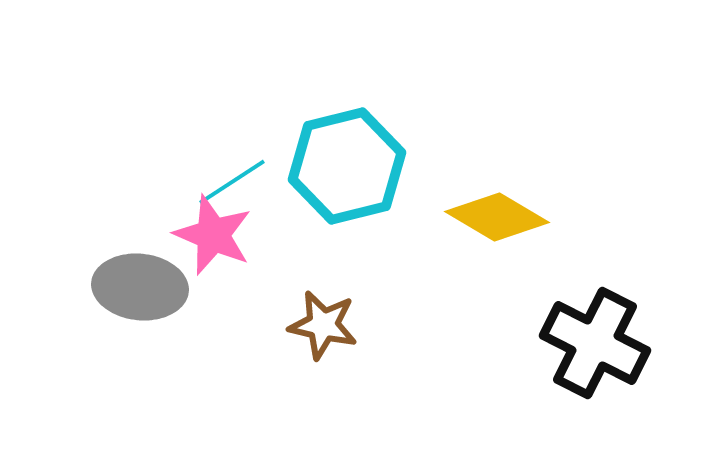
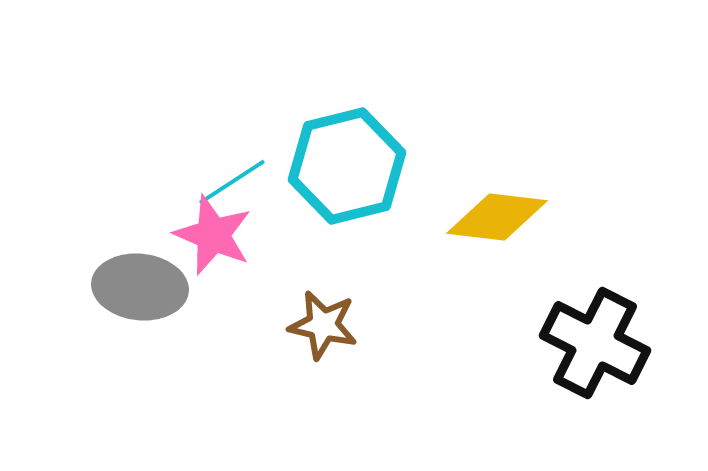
yellow diamond: rotated 24 degrees counterclockwise
